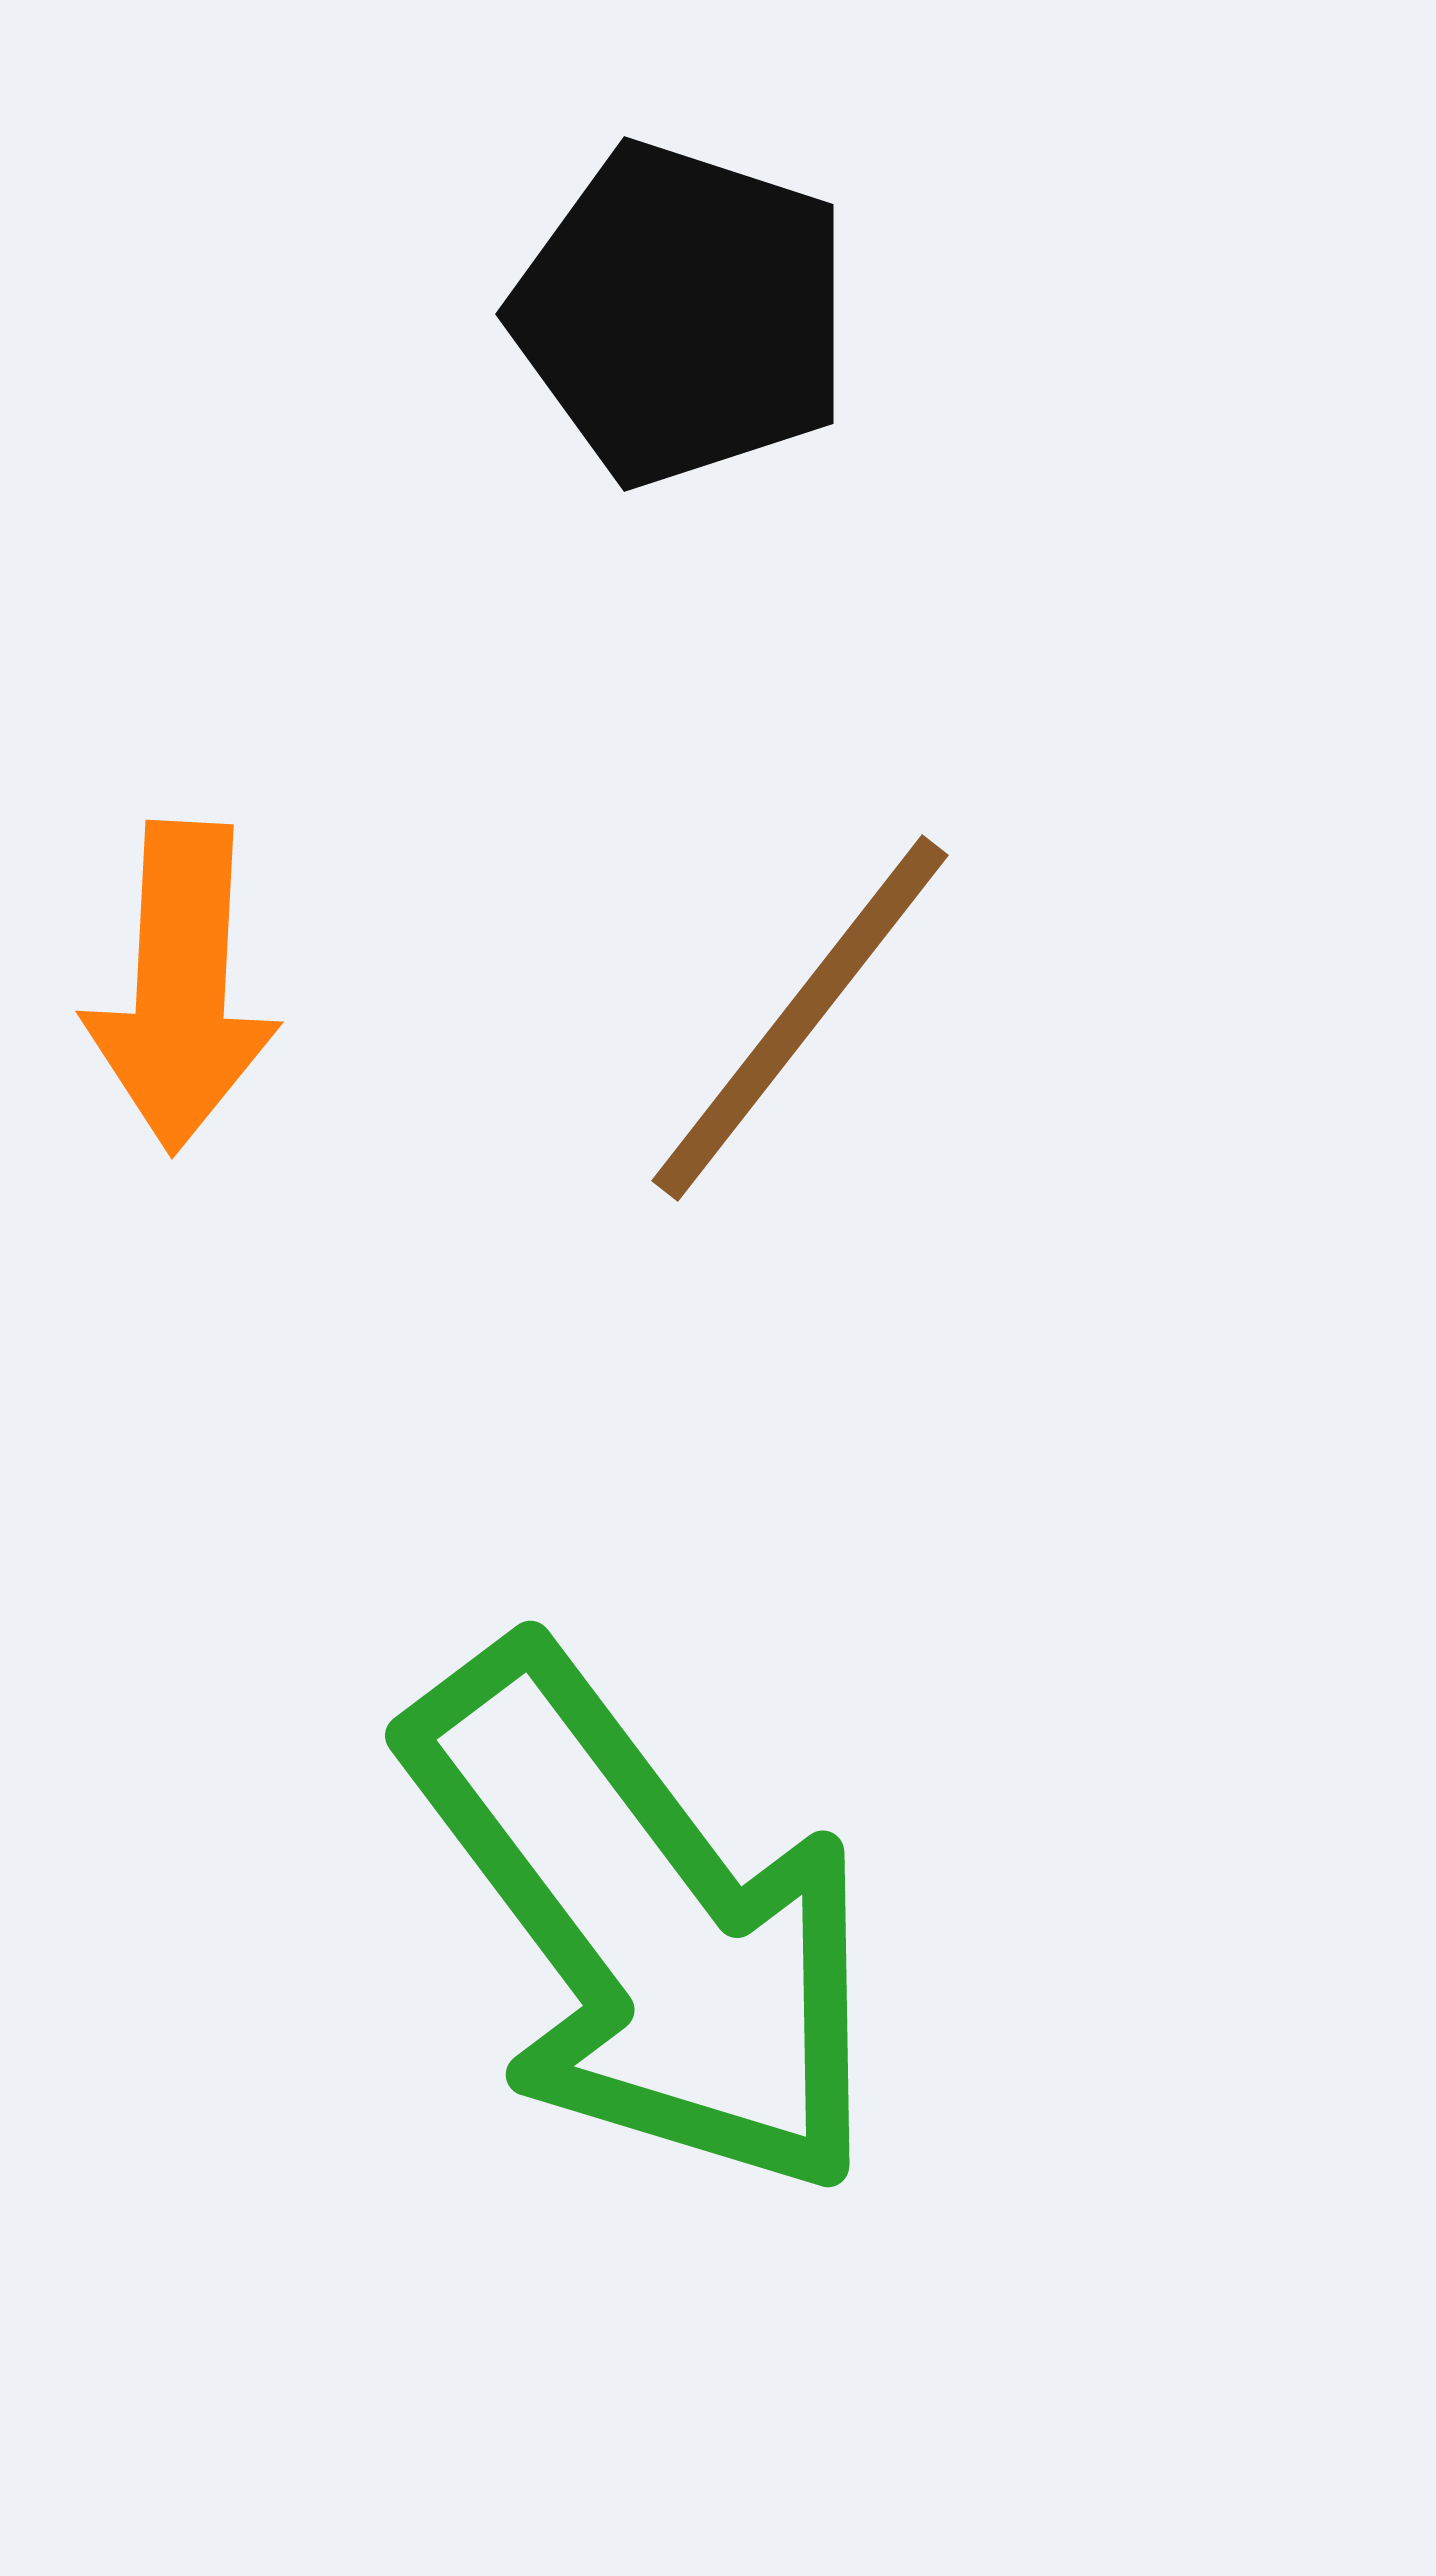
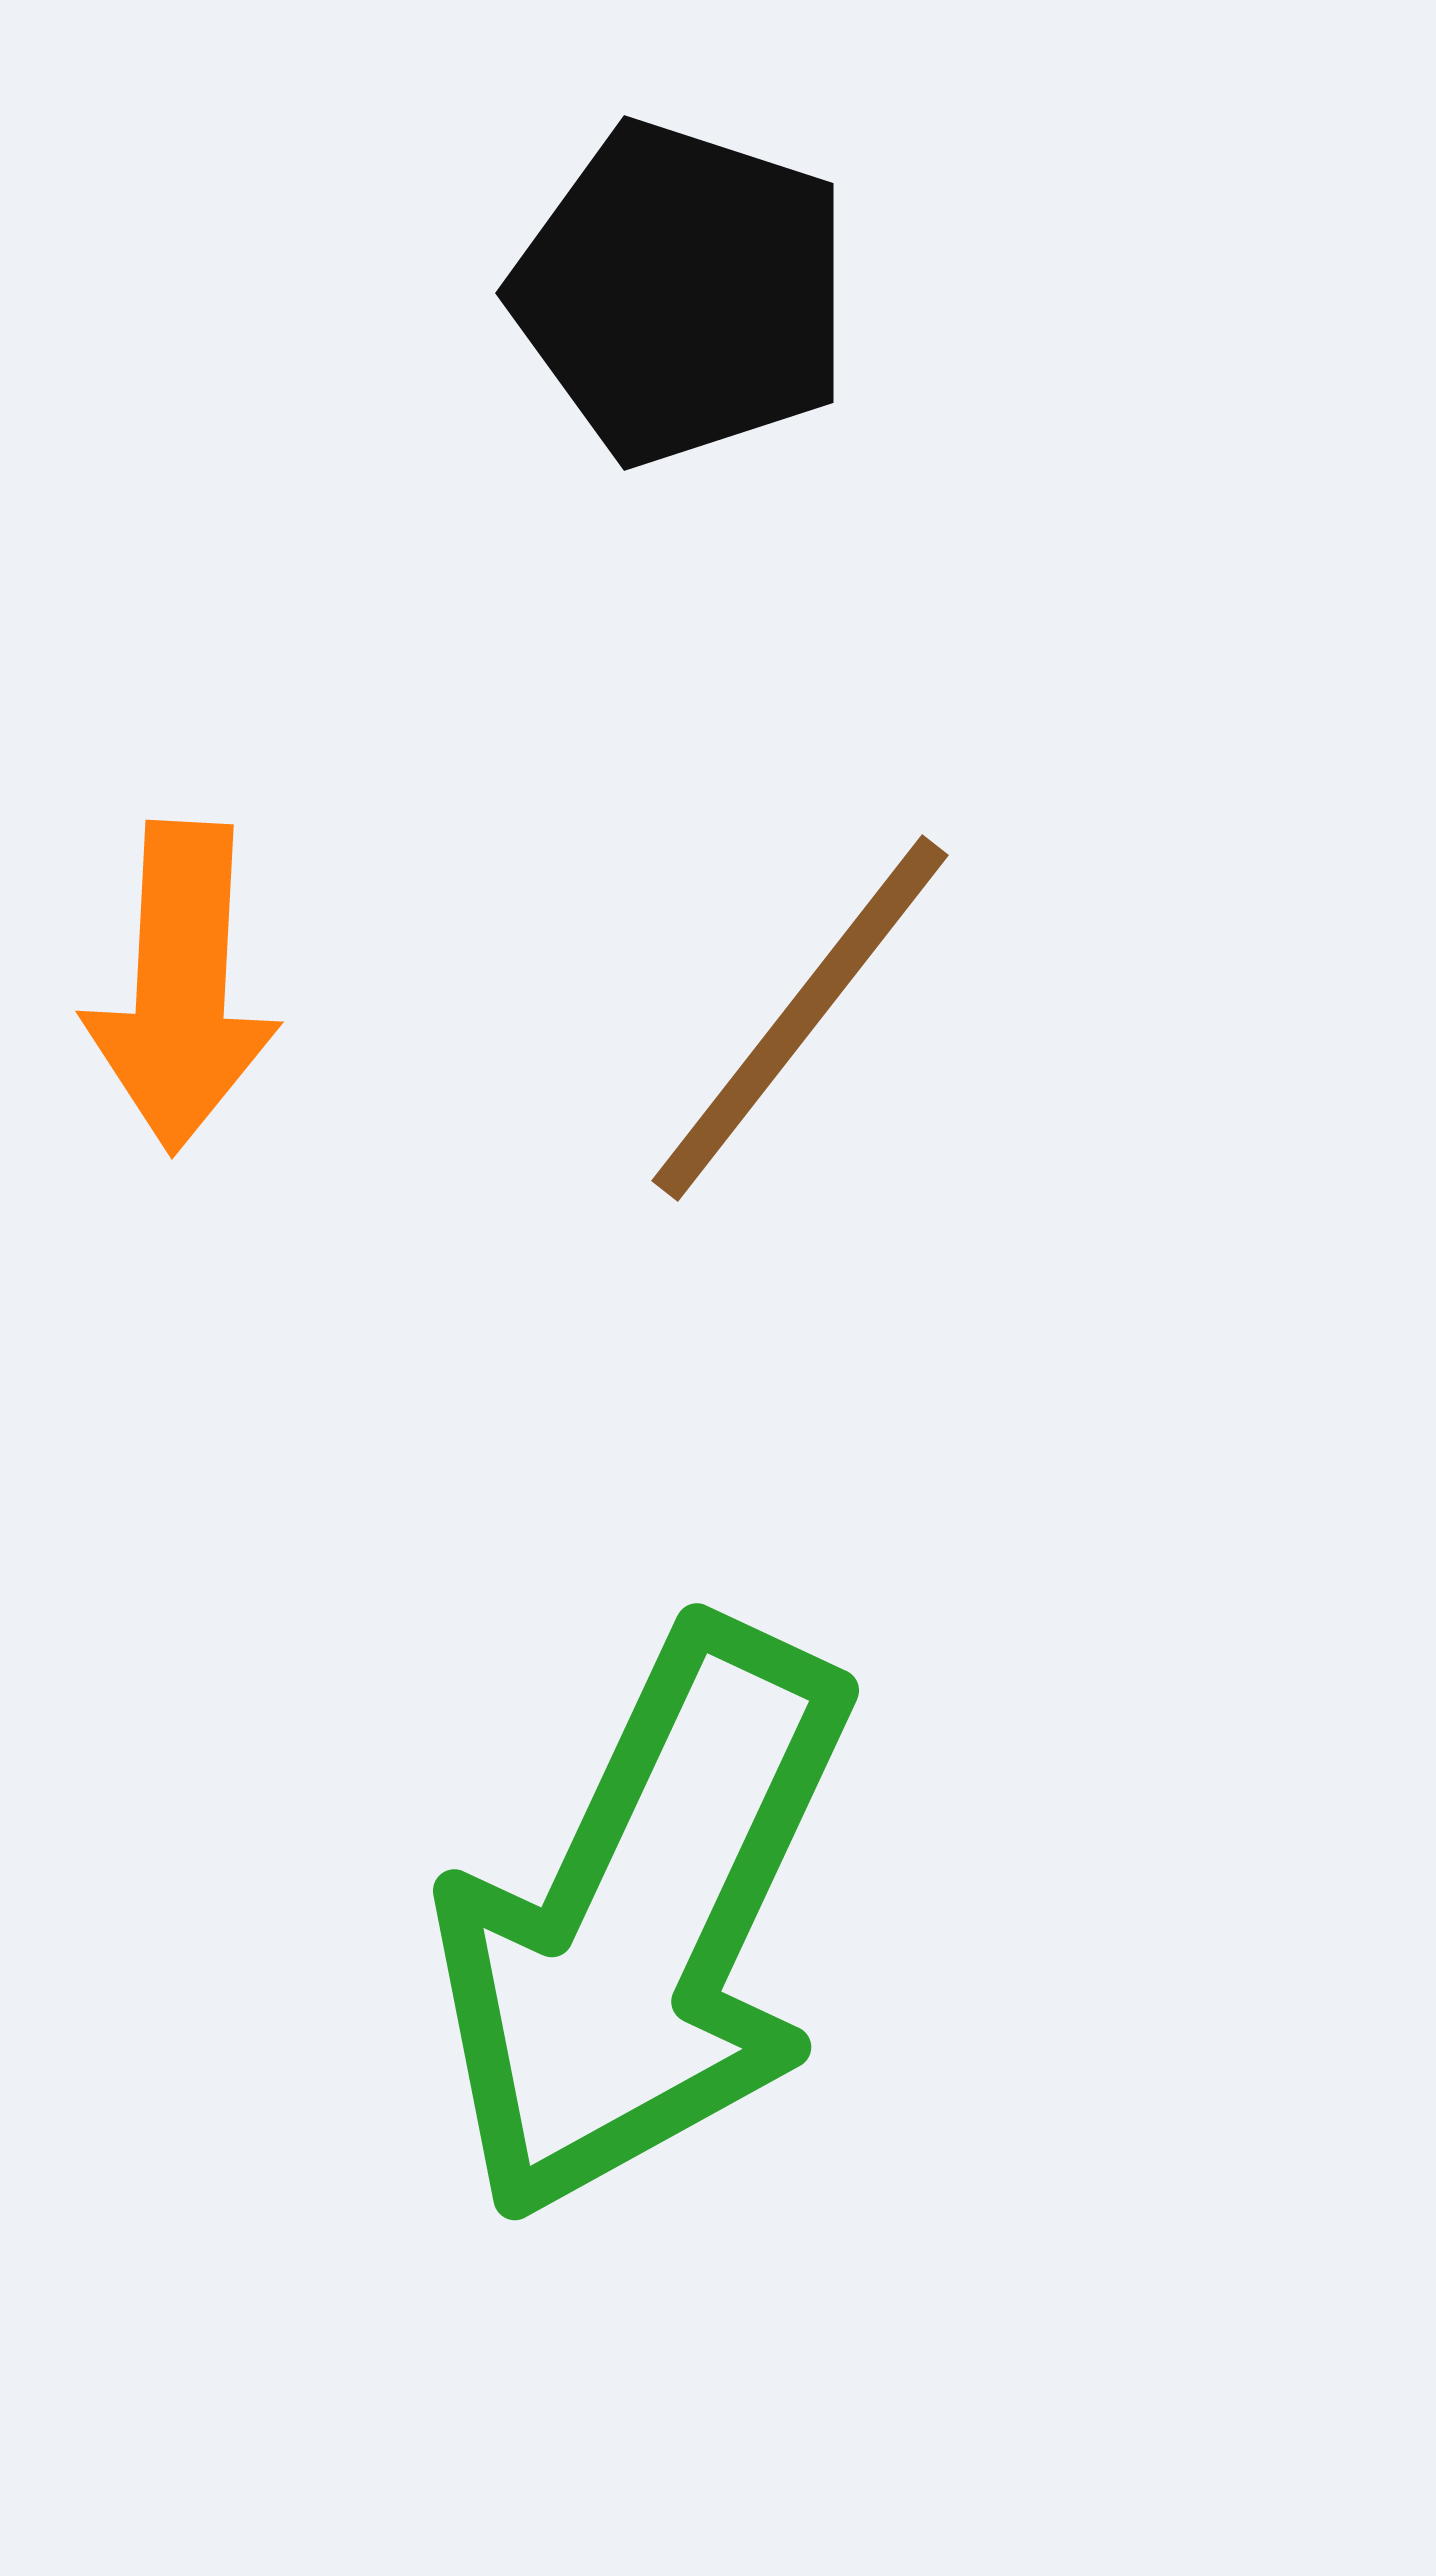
black pentagon: moved 21 px up
green arrow: rotated 62 degrees clockwise
